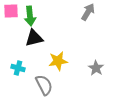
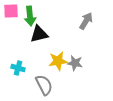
gray arrow: moved 2 px left, 9 px down
black triangle: moved 5 px right, 4 px up
gray star: moved 21 px left, 5 px up; rotated 21 degrees counterclockwise
